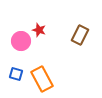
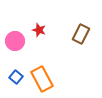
brown rectangle: moved 1 px right, 1 px up
pink circle: moved 6 px left
blue square: moved 3 px down; rotated 24 degrees clockwise
